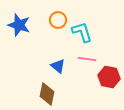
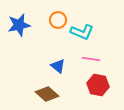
blue star: rotated 30 degrees counterclockwise
cyan L-shape: rotated 130 degrees clockwise
pink line: moved 4 px right
red hexagon: moved 11 px left, 8 px down
brown diamond: rotated 60 degrees counterclockwise
